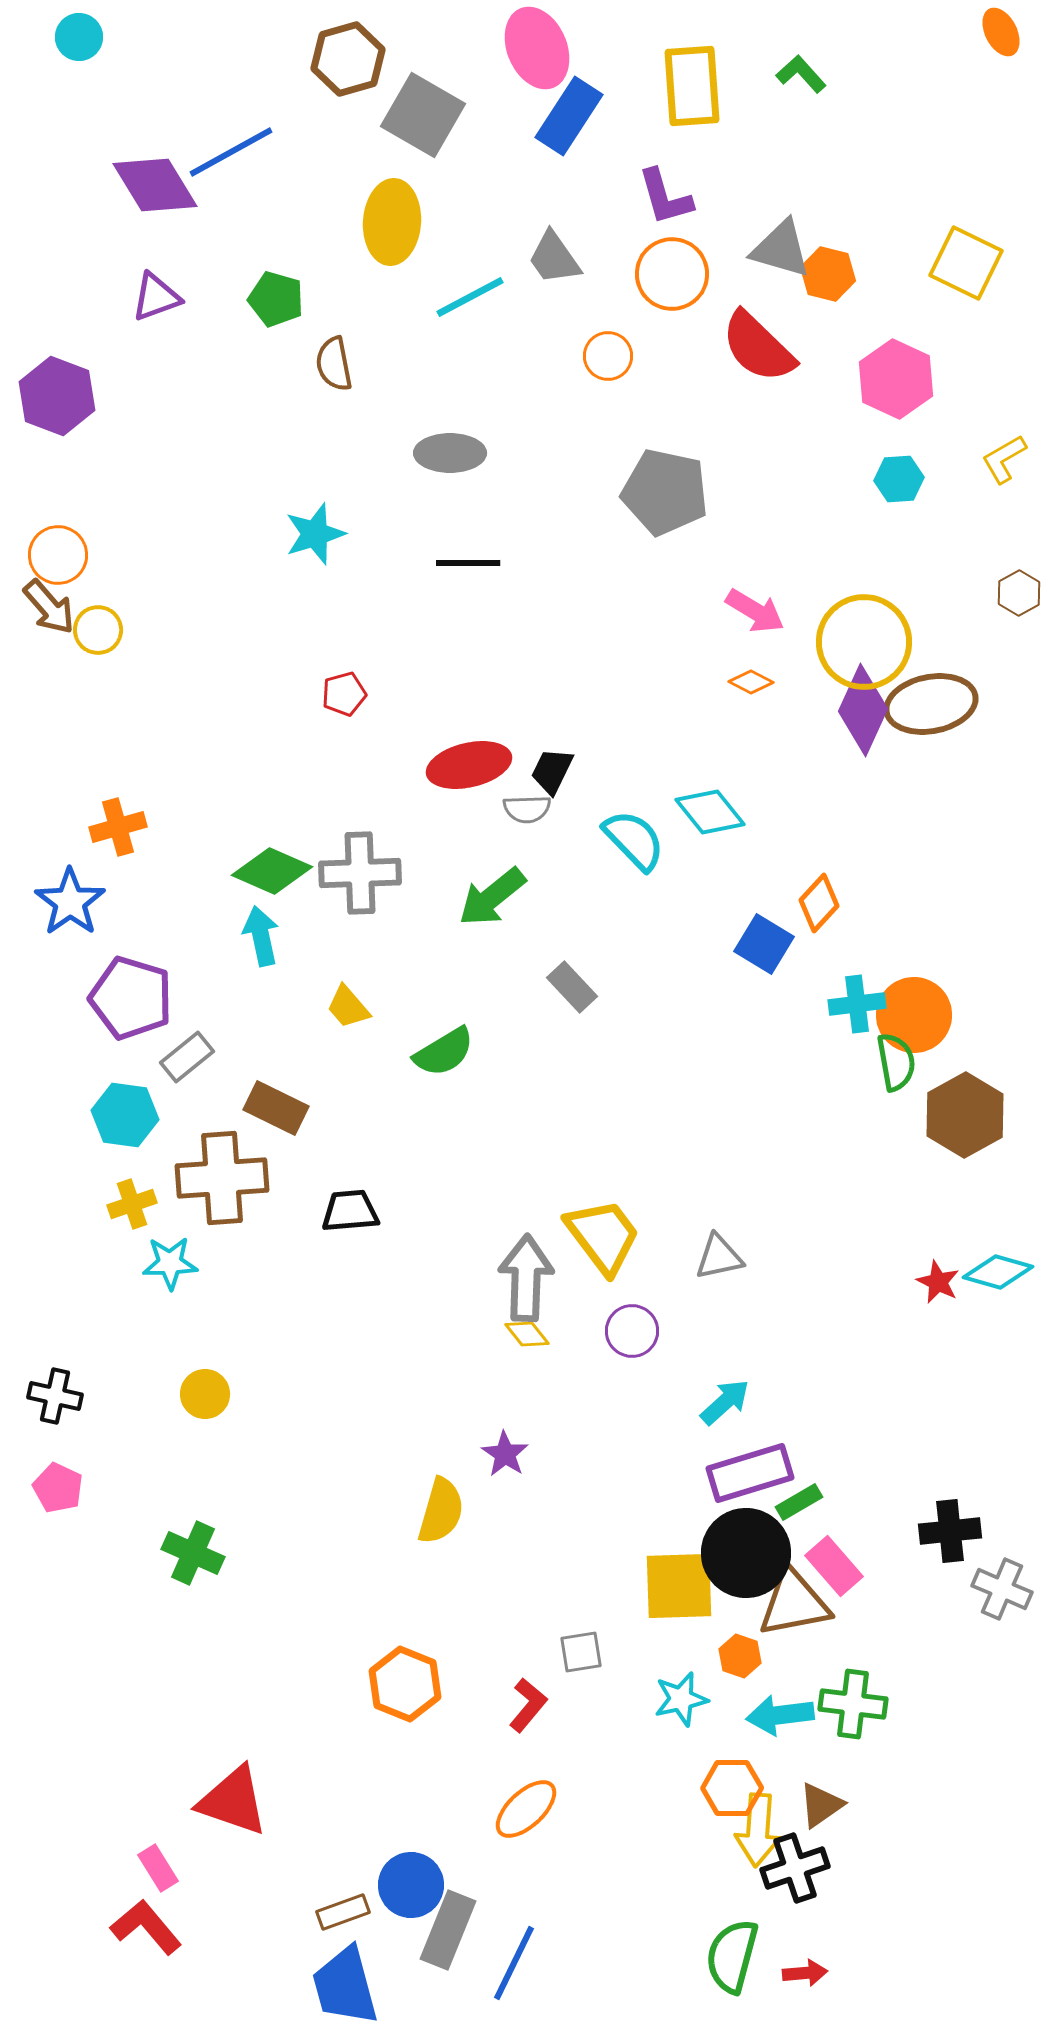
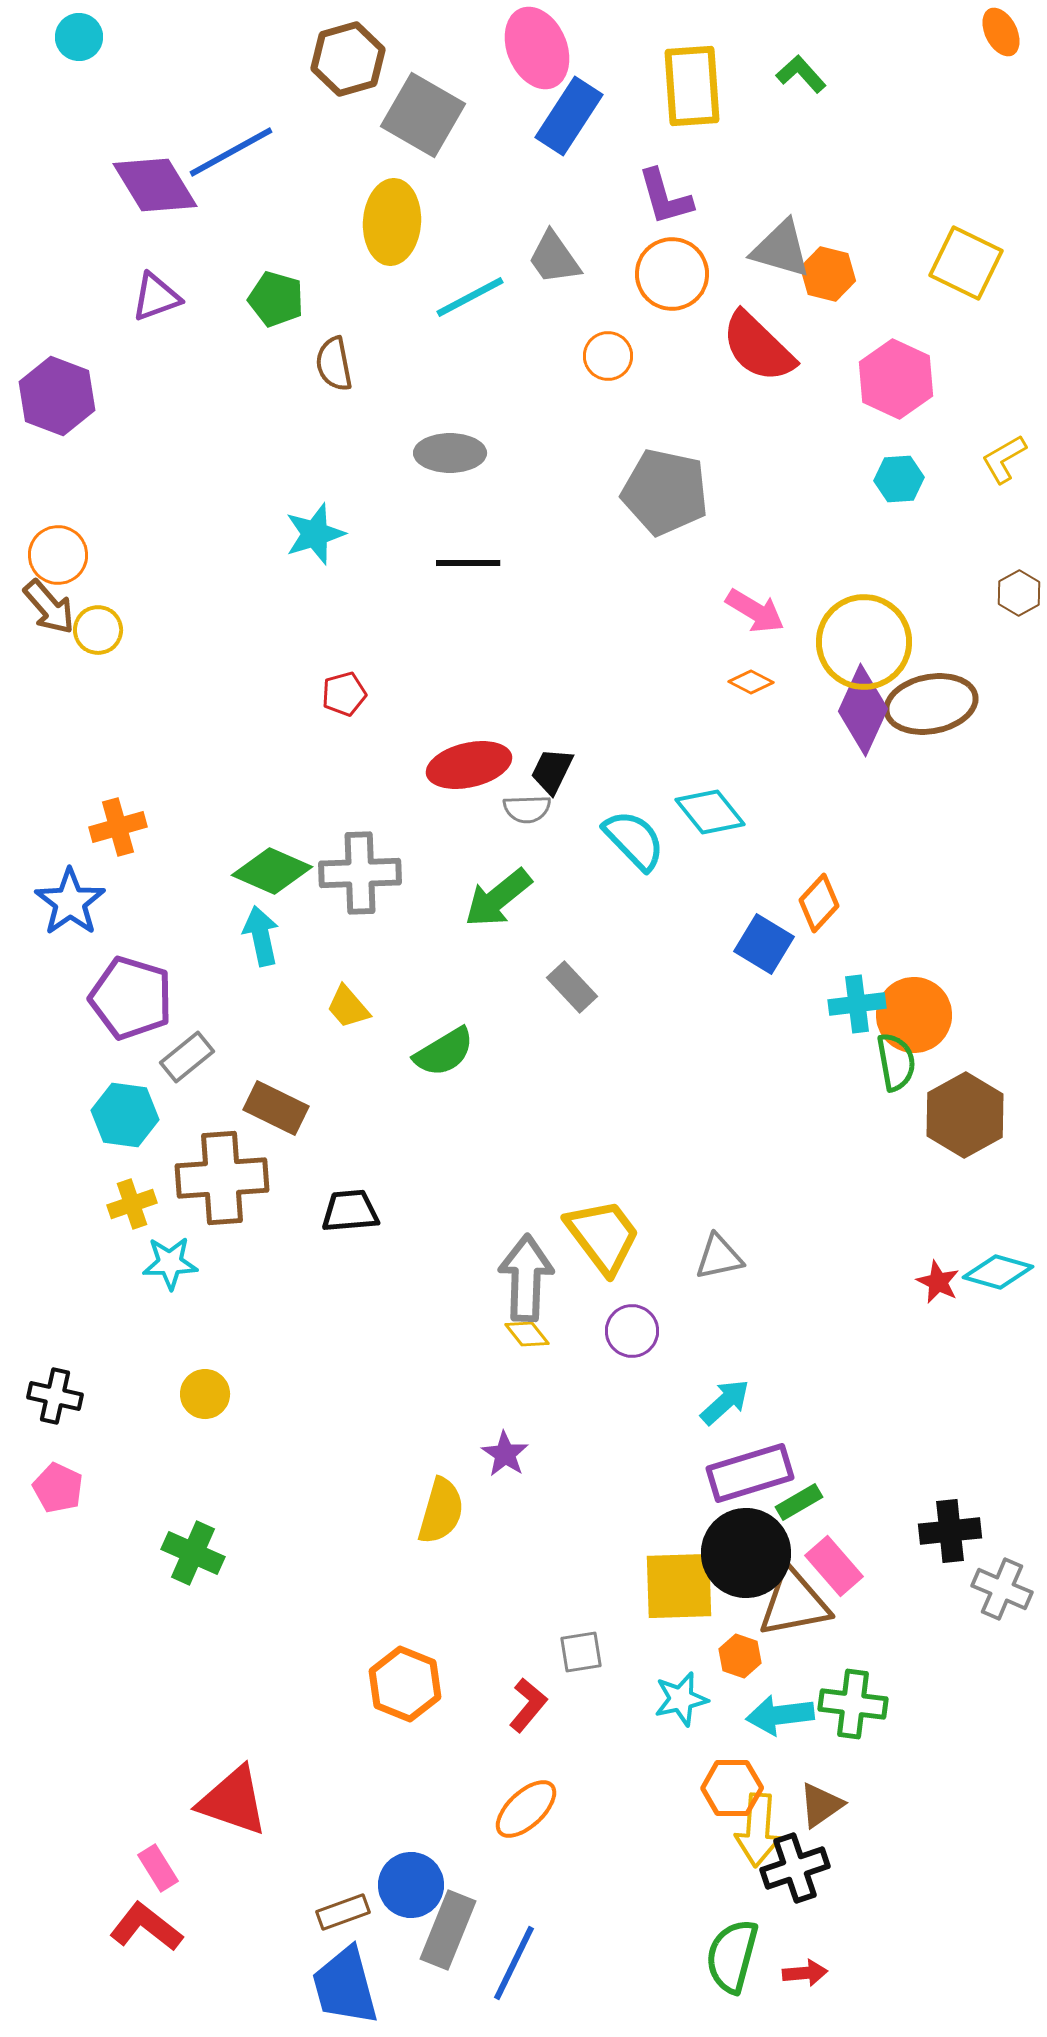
green arrow at (492, 897): moved 6 px right, 1 px down
red L-shape at (146, 1927): rotated 12 degrees counterclockwise
